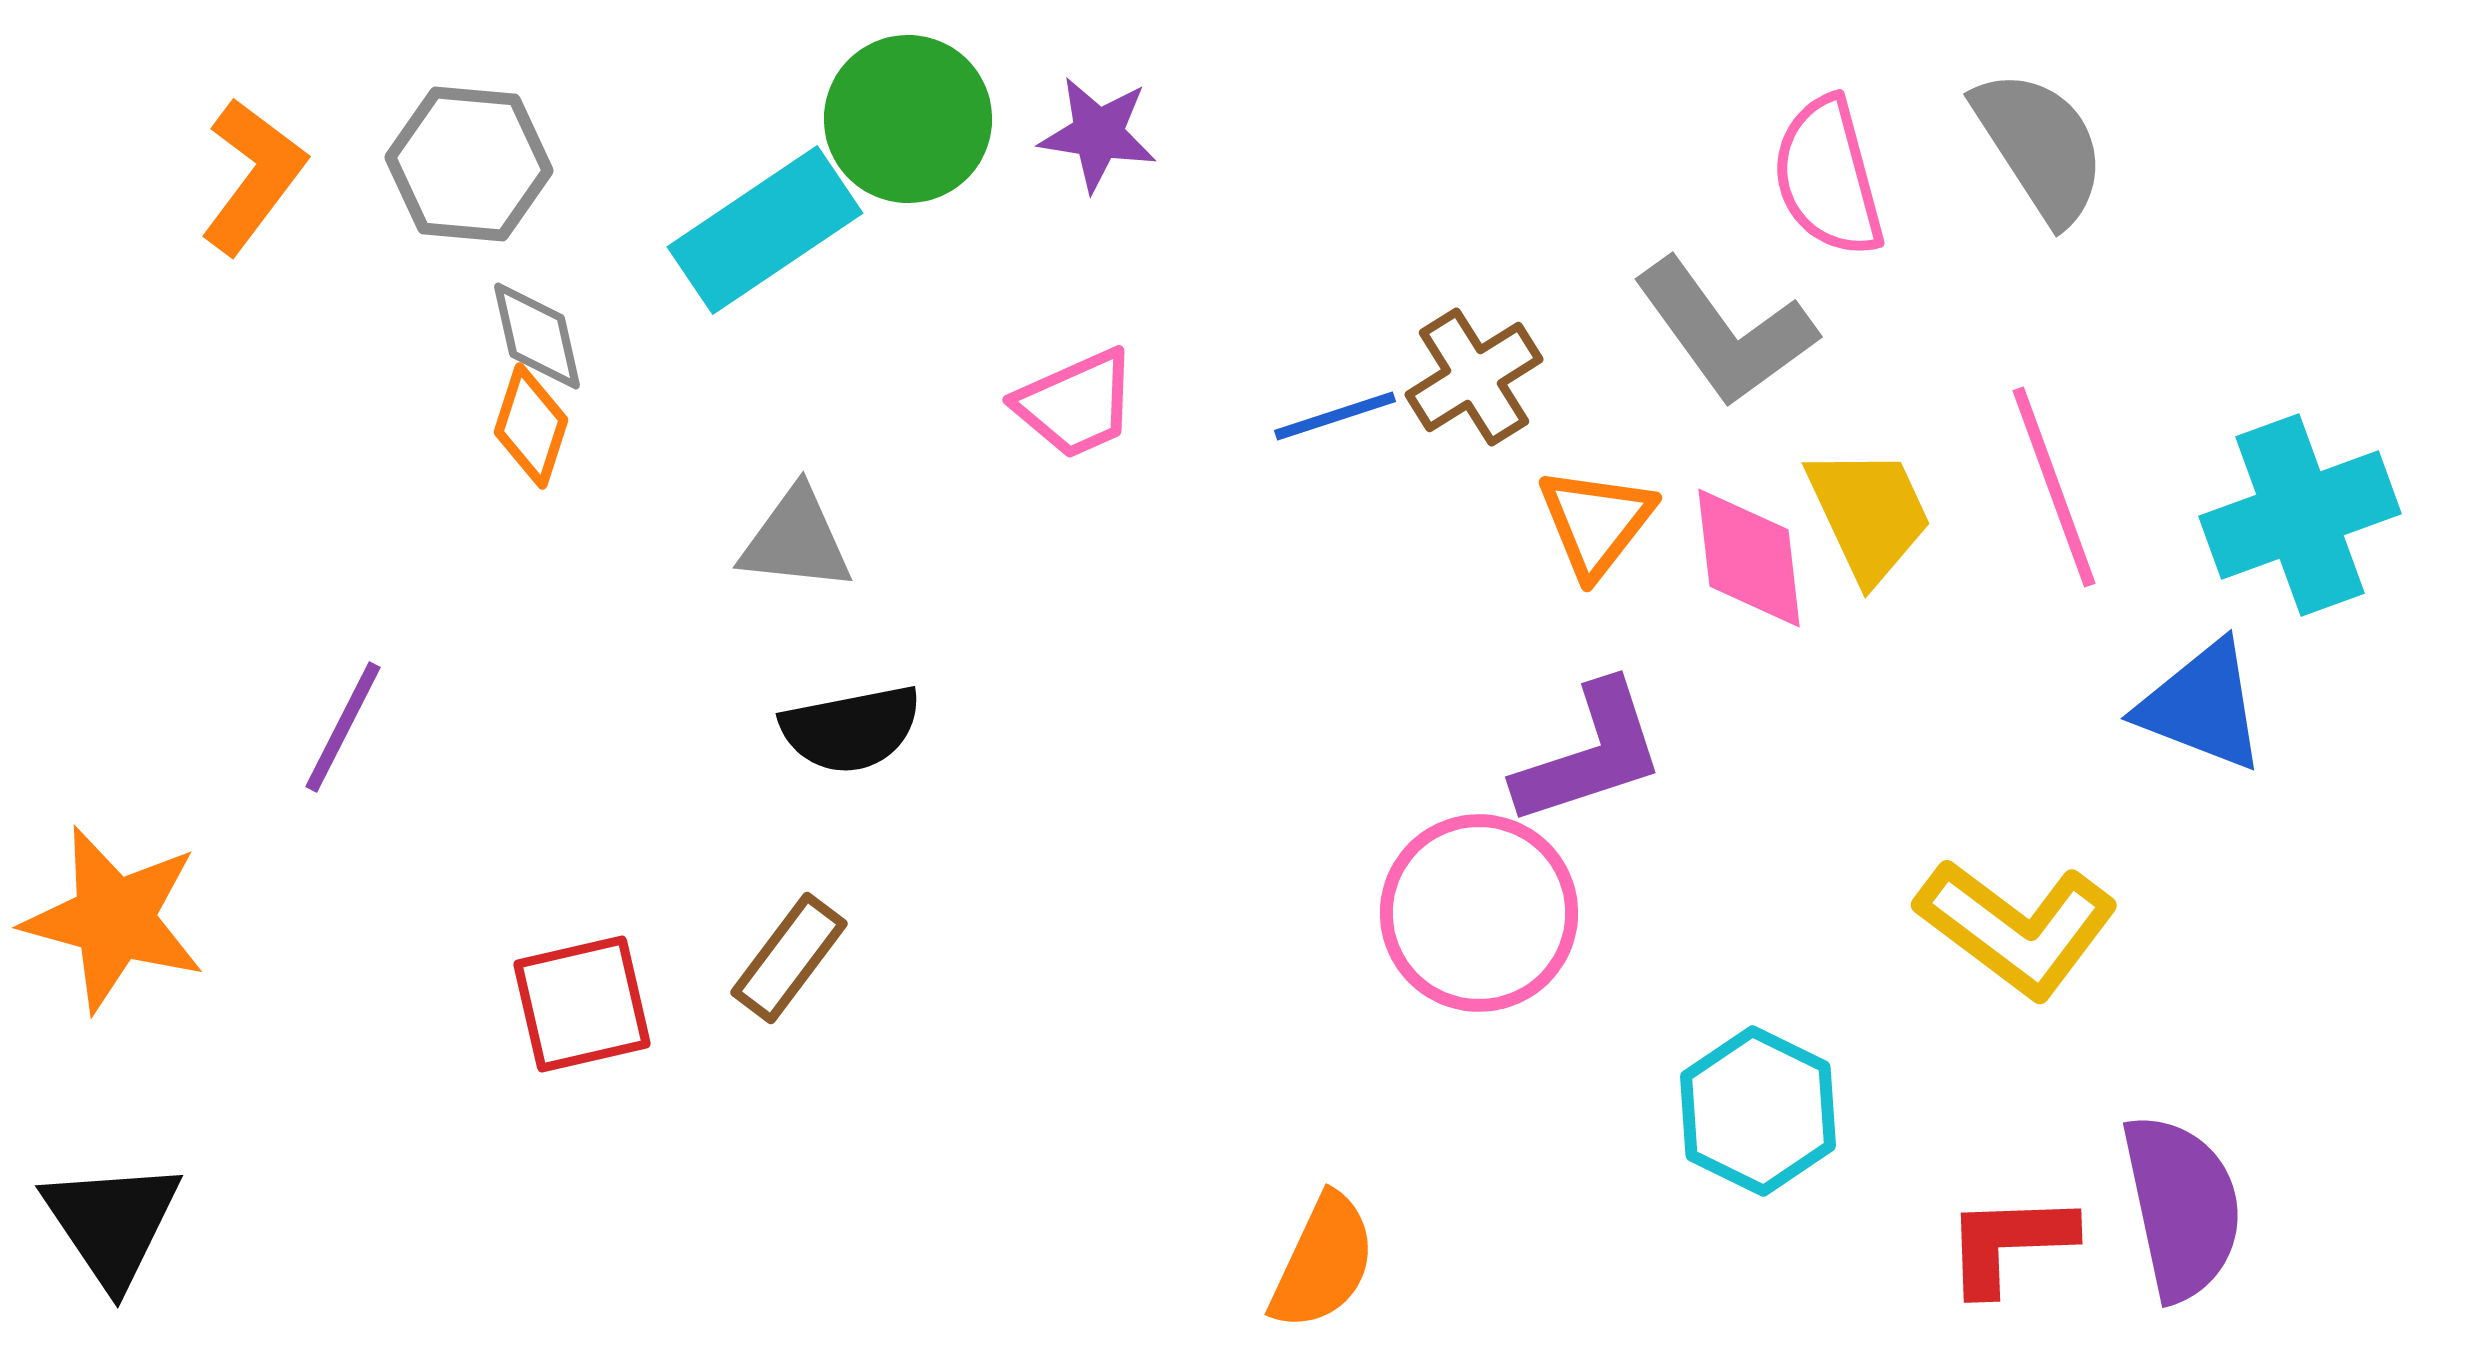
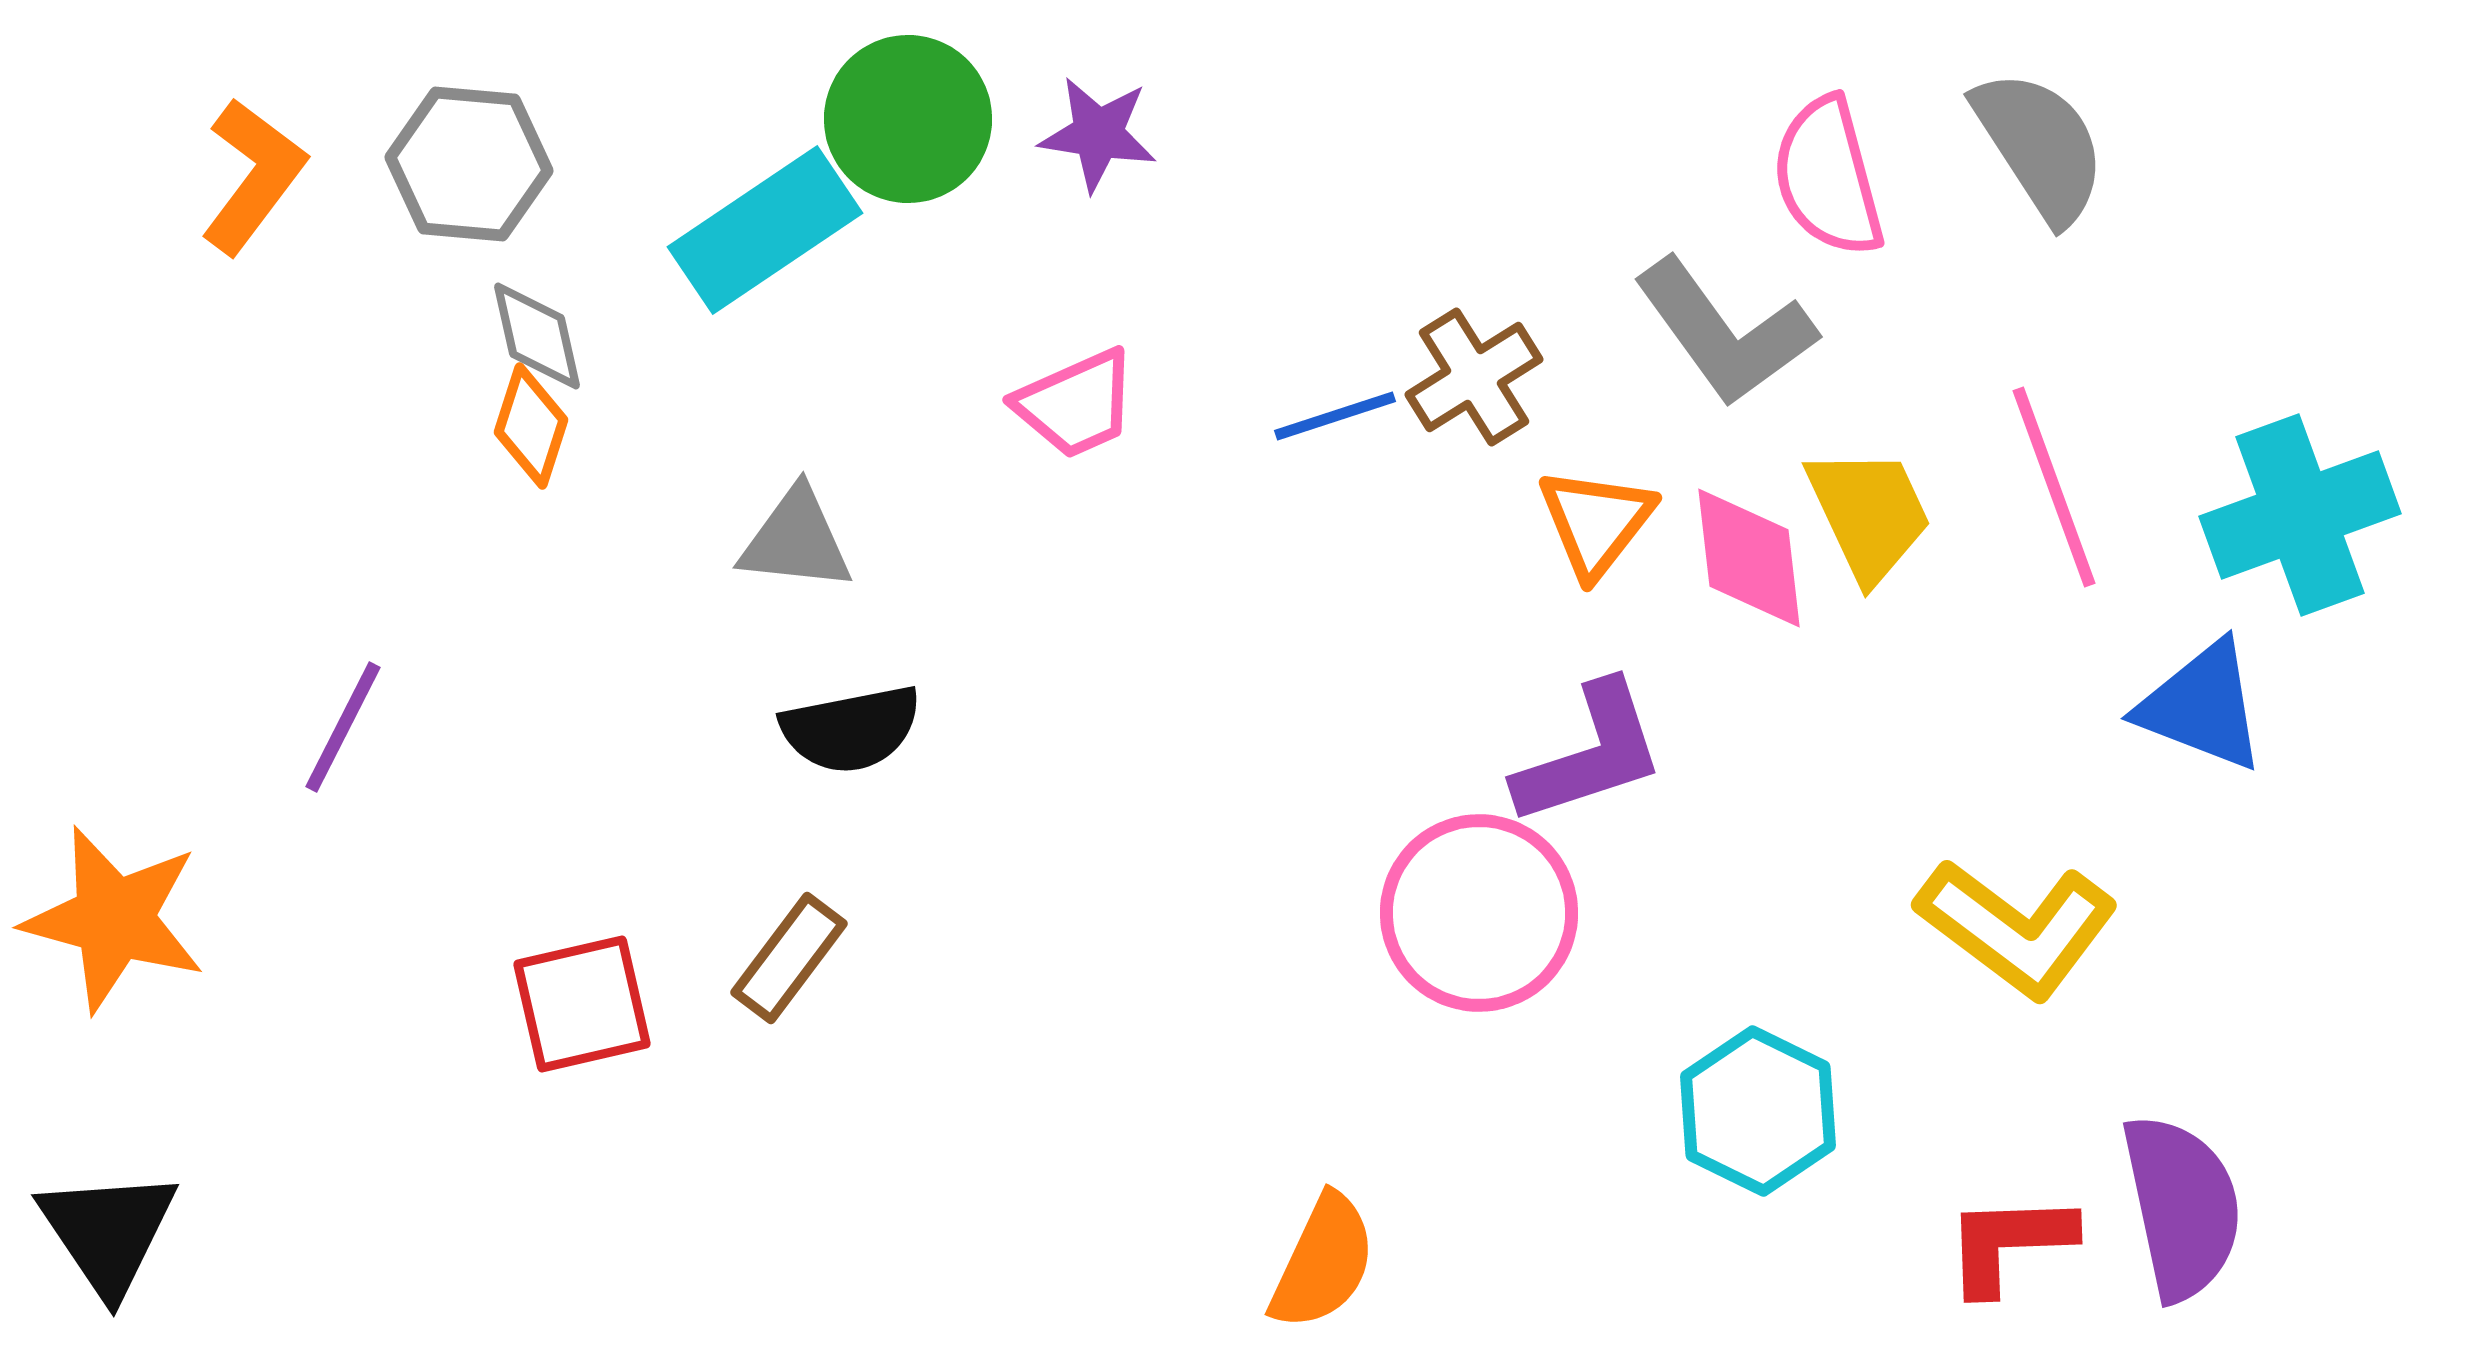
black triangle: moved 4 px left, 9 px down
